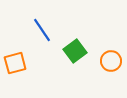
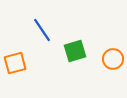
green square: rotated 20 degrees clockwise
orange circle: moved 2 px right, 2 px up
